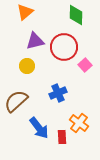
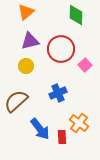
orange triangle: moved 1 px right
purple triangle: moved 5 px left
red circle: moved 3 px left, 2 px down
yellow circle: moved 1 px left
blue arrow: moved 1 px right, 1 px down
